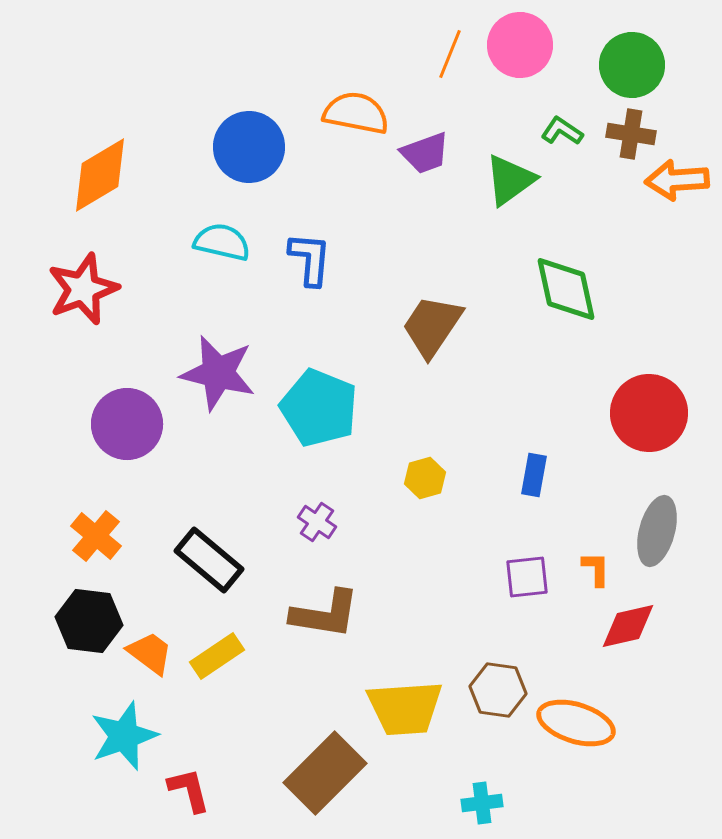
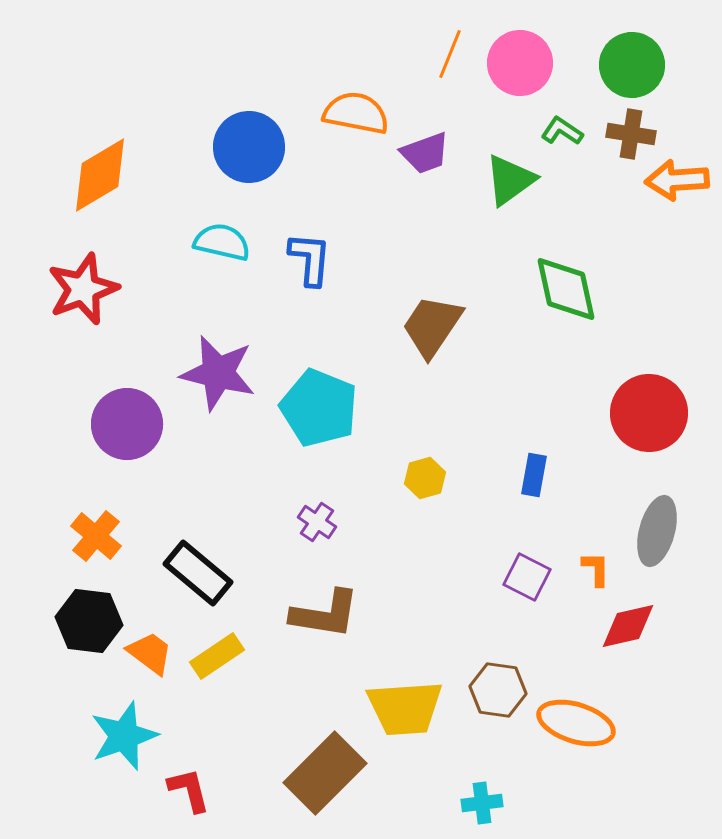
pink circle: moved 18 px down
black rectangle: moved 11 px left, 13 px down
purple square: rotated 33 degrees clockwise
